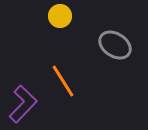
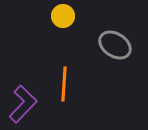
yellow circle: moved 3 px right
orange line: moved 1 px right, 3 px down; rotated 36 degrees clockwise
